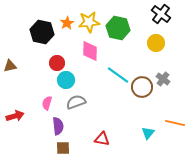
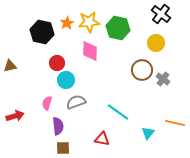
cyan line: moved 37 px down
brown circle: moved 17 px up
